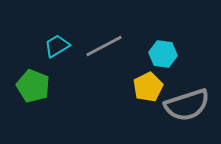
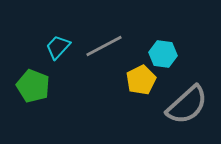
cyan trapezoid: moved 1 px right, 1 px down; rotated 16 degrees counterclockwise
yellow pentagon: moved 7 px left, 7 px up
gray semicircle: rotated 24 degrees counterclockwise
